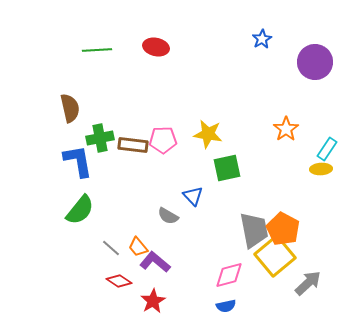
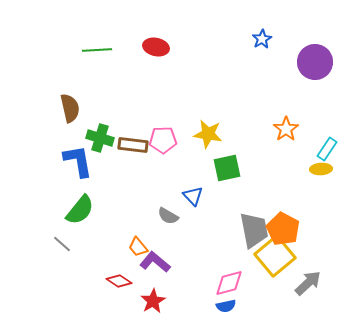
green cross: rotated 28 degrees clockwise
gray line: moved 49 px left, 4 px up
pink diamond: moved 8 px down
